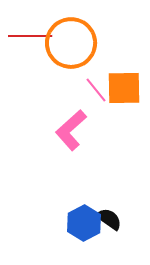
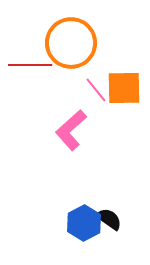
red line: moved 29 px down
